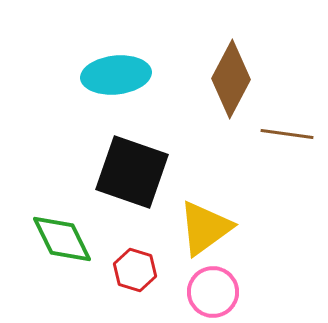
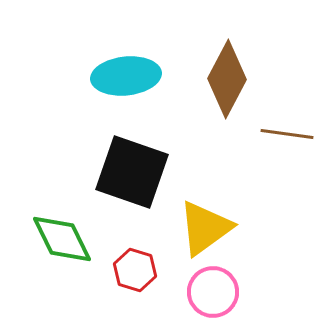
cyan ellipse: moved 10 px right, 1 px down
brown diamond: moved 4 px left
